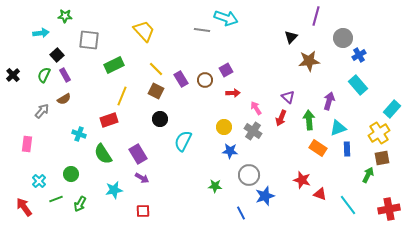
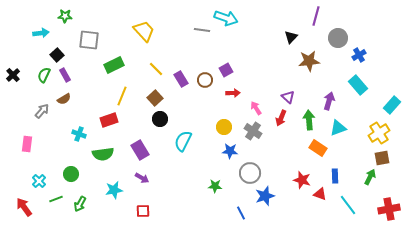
gray circle at (343, 38): moved 5 px left
brown square at (156, 91): moved 1 px left, 7 px down; rotated 21 degrees clockwise
cyan rectangle at (392, 109): moved 4 px up
blue rectangle at (347, 149): moved 12 px left, 27 px down
green semicircle at (103, 154): rotated 65 degrees counterclockwise
purple rectangle at (138, 154): moved 2 px right, 4 px up
gray circle at (249, 175): moved 1 px right, 2 px up
green arrow at (368, 175): moved 2 px right, 2 px down
